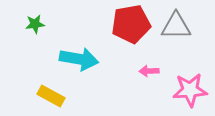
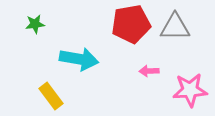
gray triangle: moved 1 px left, 1 px down
yellow rectangle: rotated 24 degrees clockwise
